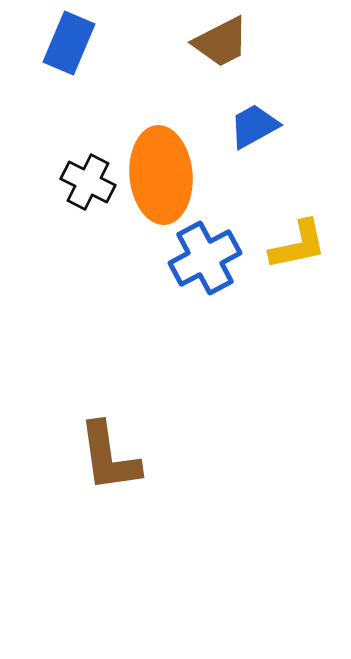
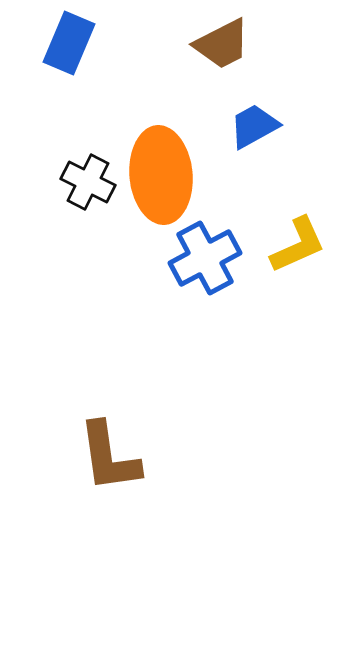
brown trapezoid: moved 1 px right, 2 px down
yellow L-shape: rotated 12 degrees counterclockwise
